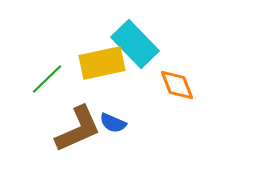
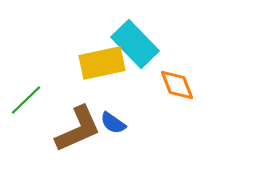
green line: moved 21 px left, 21 px down
blue semicircle: rotated 12 degrees clockwise
